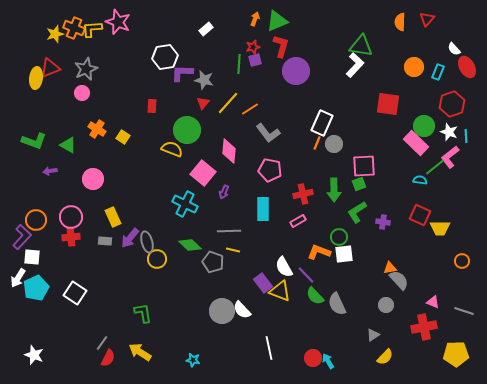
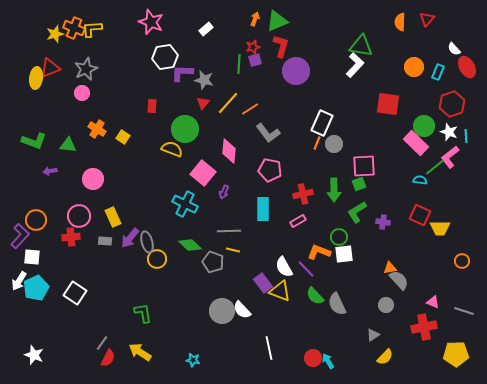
pink star at (118, 22): moved 33 px right
green circle at (187, 130): moved 2 px left, 1 px up
green triangle at (68, 145): rotated 24 degrees counterclockwise
pink circle at (71, 217): moved 8 px right, 1 px up
purple L-shape at (22, 237): moved 2 px left, 1 px up
purple line at (306, 275): moved 6 px up
white arrow at (18, 278): moved 1 px right, 3 px down
